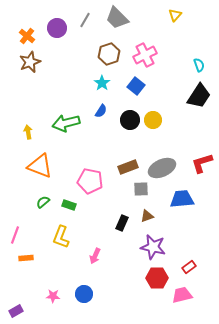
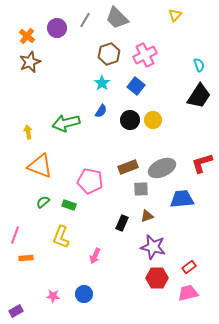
pink trapezoid: moved 6 px right, 2 px up
